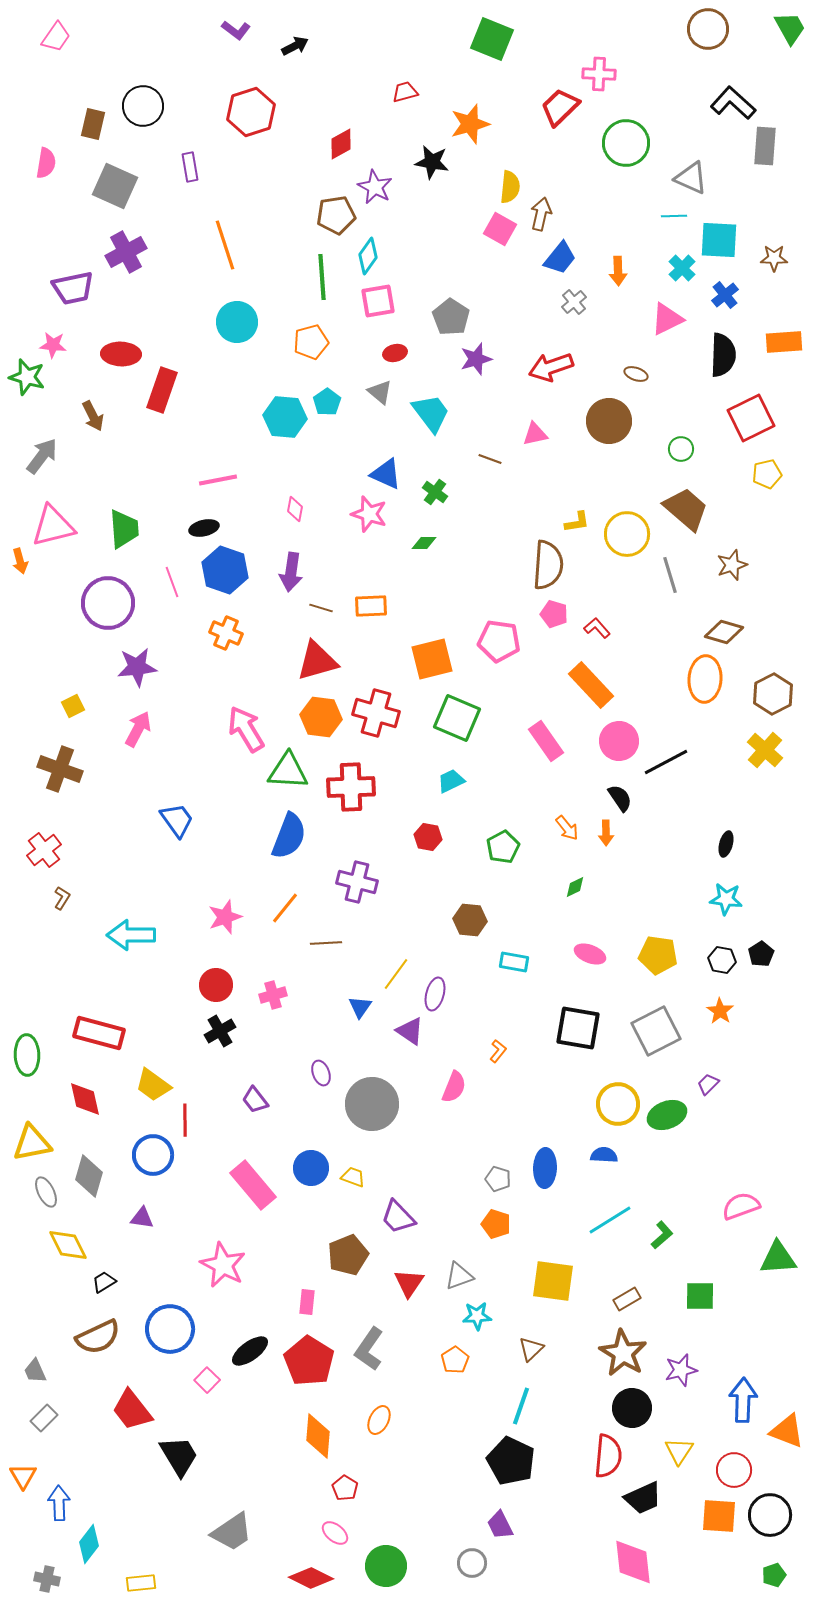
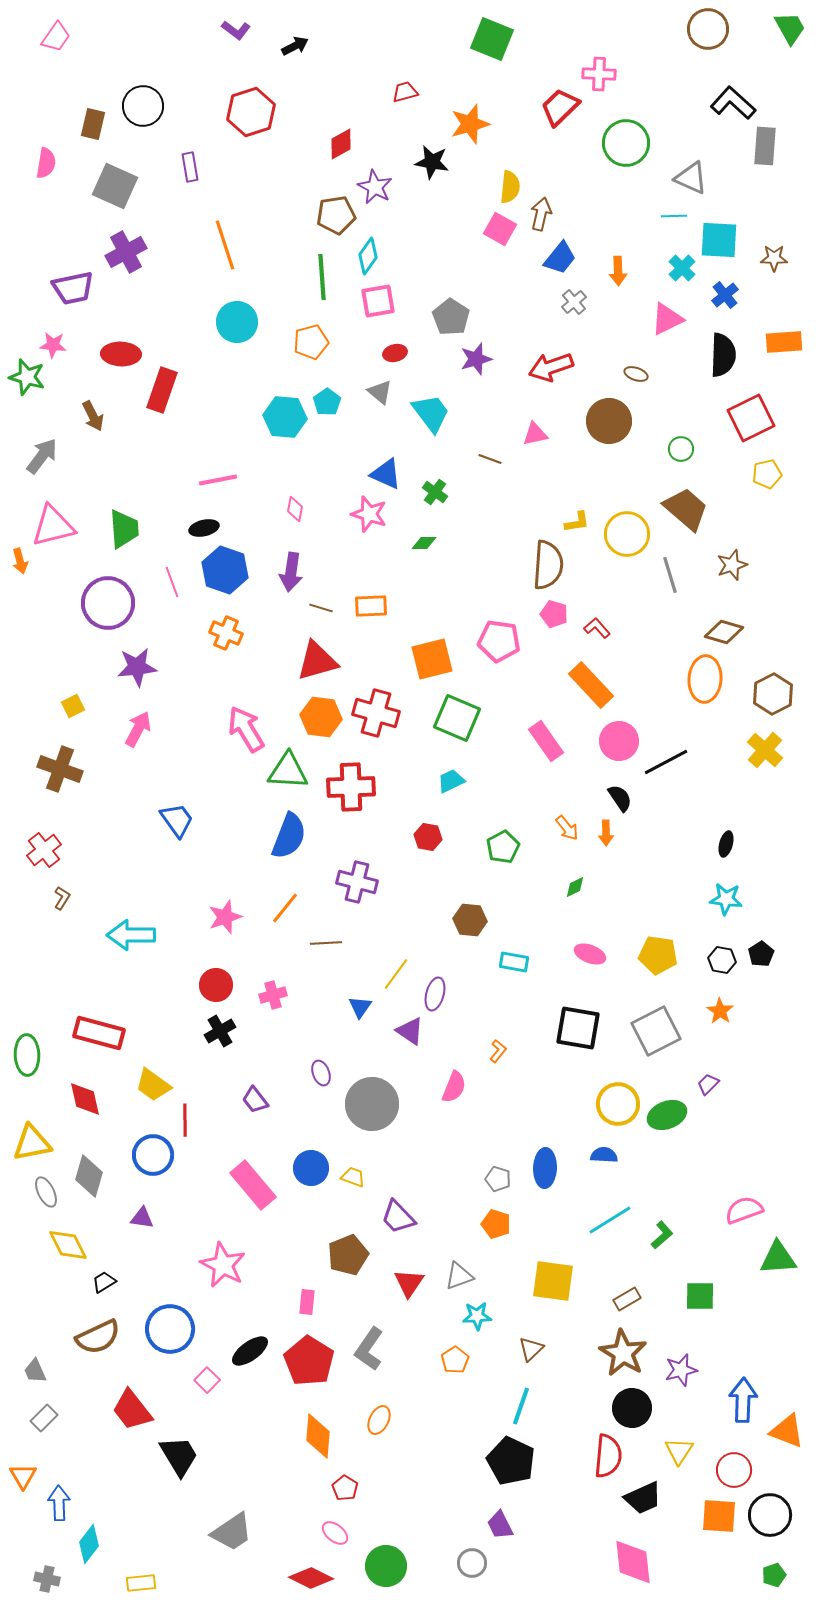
pink semicircle at (741, 1206): moved 3 px right, 4 px down
